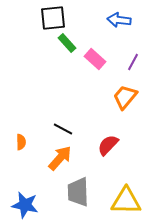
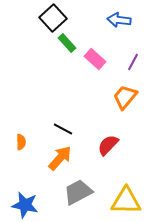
black square: rotated 36 degrees counterclockwise
gray trapezoid: rotated 64 degrees clockwise
